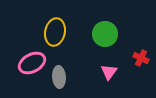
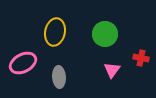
red cross: rotated 14 degrees counterclockwise
pink ellipse: moved 9 px left
pink triangle: moved 3 px right, 2 px up
